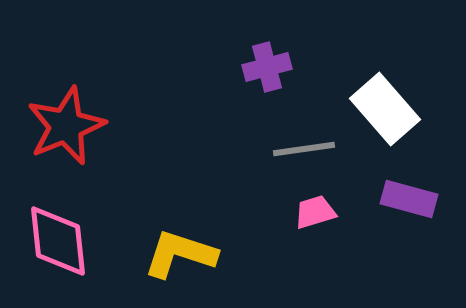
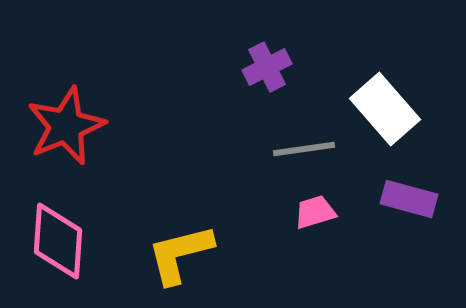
purple cross: rotated 12 degrees counterclockwise
pink diamond: rotated 10 degrees clockwise
yellow L-shape: rotated 32 degrees counterclockwise
